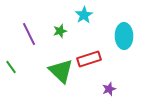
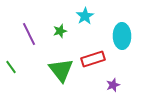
cyan star: moved 1 px right, 1 px down
cyan ellipse: moved 2 px left
red rectangle: moved 4 px right
green triangle: moved 1 px up; rotated 8 degrees clockwise
purple star: moved 4 px right, 4 px up
